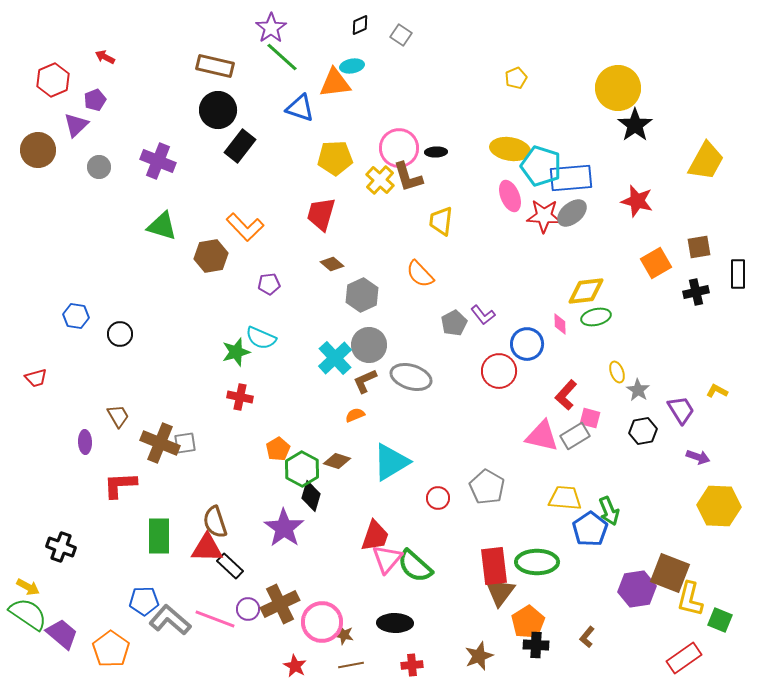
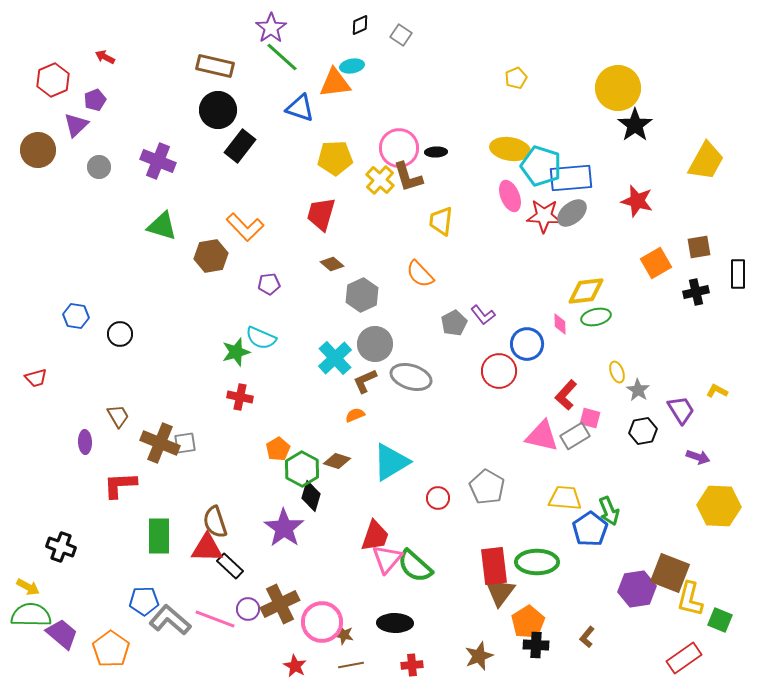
gray circle at (369, 345): moved 6 px right, 1 px up
green semicircle at (28, 614): moved 3 px right, 1 px down; rotated 33 degrees counterclockwise
